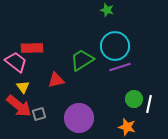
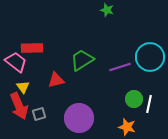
cyan circle: moved 35 px right, 11 px down
red arrow: rotated 28 degrees clockwise
